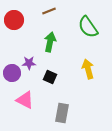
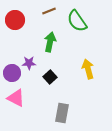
red circle: moved 1 px right
green semicircle: moved 11 px left, 6 px up
black square: rotated 24 degrees clockwise
pink triangle: moved 9 px left, 2 px up
